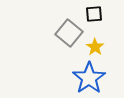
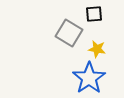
gray square: rotated 8 degrees counterclockwise
yellow star: moved 2 px right, 2 px down; rotated 24 degrees counterclockwise
